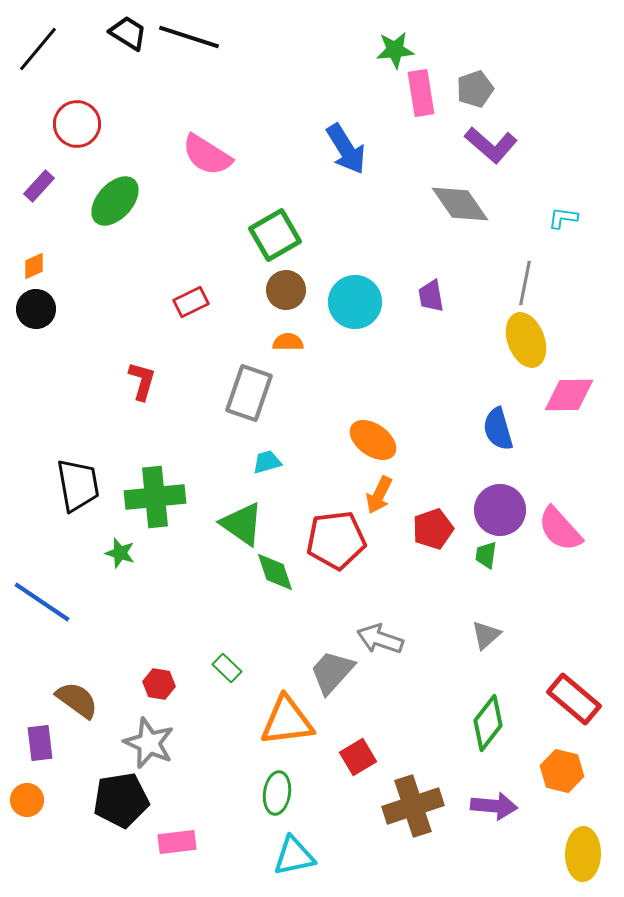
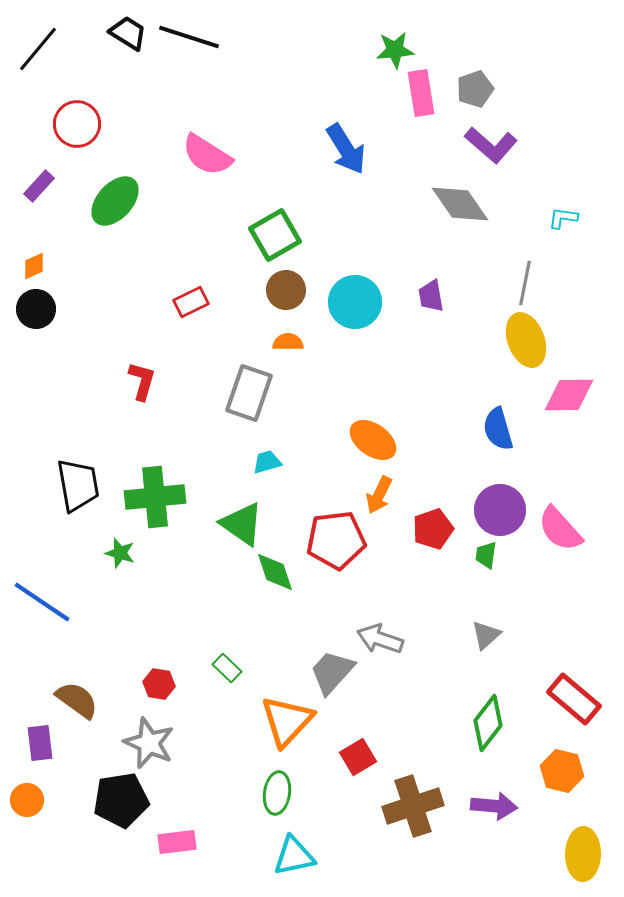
orange triangle at (287, 721): rotated 40 degrees counterclockwise
